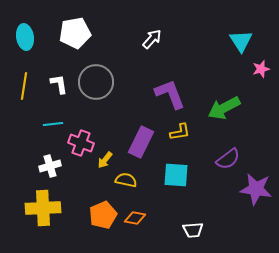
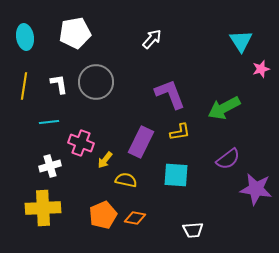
cyan line: moved 4 px left, 2 px up
